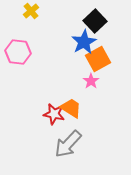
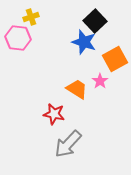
yellow cross: moved 6 px down; rotated 21 degrees clockwise
blue star: rotated 25 degrees counterclockwise
pink hexagon: moved 14 px up
orange square: moved 17 px right
pink star: moved 9 px right
orange trapezoid: moved 6 px right, 19 px up
